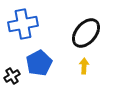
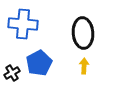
blue cross: rotated 16 degrees clockwise
black ellipse: moved 3 px left; rotated 44 degrees counterclockwise
black cross: moved 3 px up
